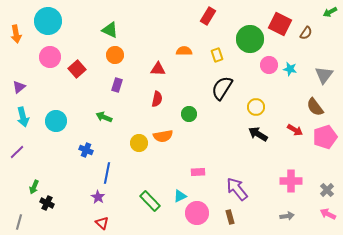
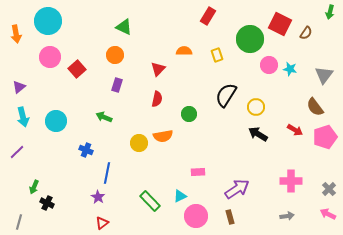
green arrow at (330, 12): rotated 48 degrees counterclockwise
green triangle at (110, 30): moved 14 px right, 3 px up
red triangle at (158, 69): rotated 49 degrees counterclockwise
black semicircle at (222, 88): moved 4 px right, 7 px down
purple arrow at (237, 189): rotated 95 degrees clockwise
gray cross at (327, 190): moved 2 px right, 1 px up
pink circle at (197, 213): moved 1 px left, 3 px down
red triangle at (102, 223): rotated 40 degrees clockwise
